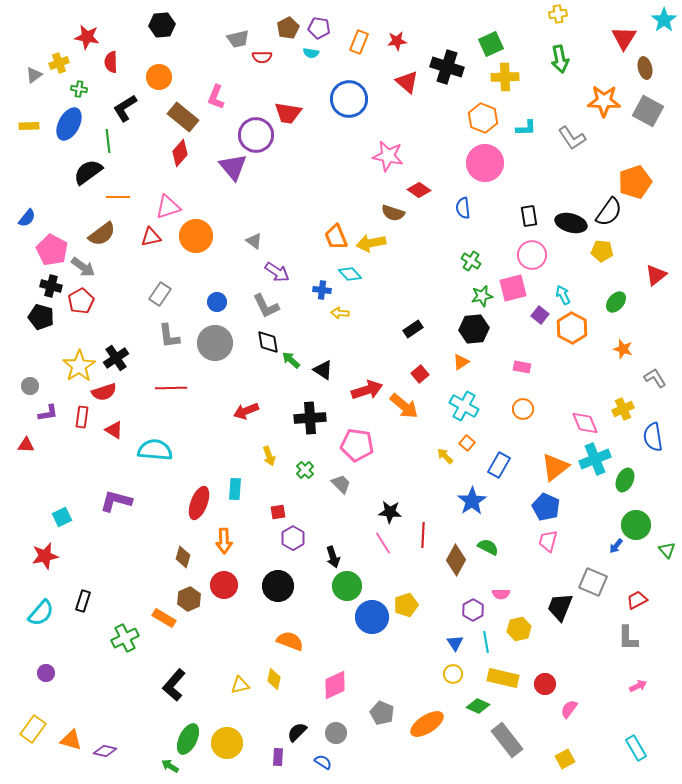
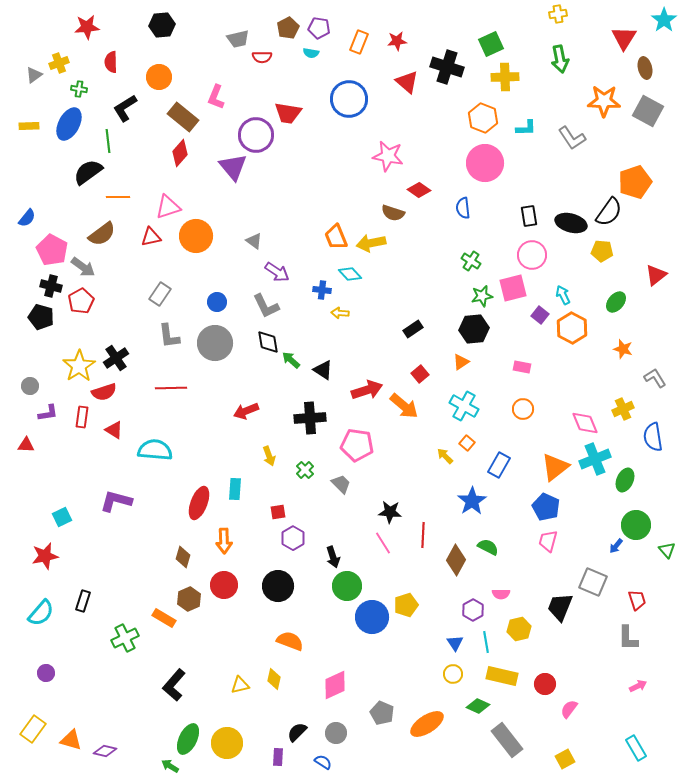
red star at (87, 37): moved 10 px up; rotated 15 degrees counterclockwise
red trapezoid at (637, 600): rotated 100 degrees clockwise
yellow rectangle at (503, 678): moved 1 px left, 2 px up
